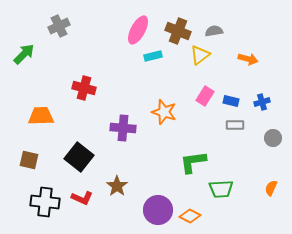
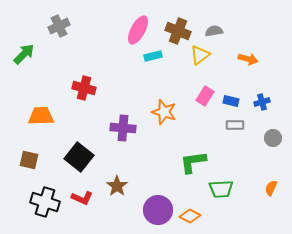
black cross: rotated 12 degrees clockwise
